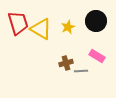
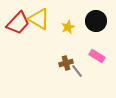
red trapezoid: rotated 60 degrees clockwise
yellow triangle: moved 2 px left, 10 px up
gray line: moved 4 px left; rotated 56 degrees clockwise
